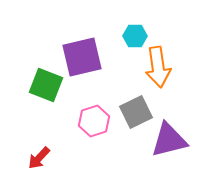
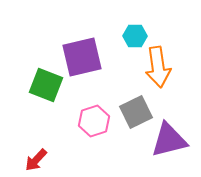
red arrow: moved 3 px left, 2 px down
